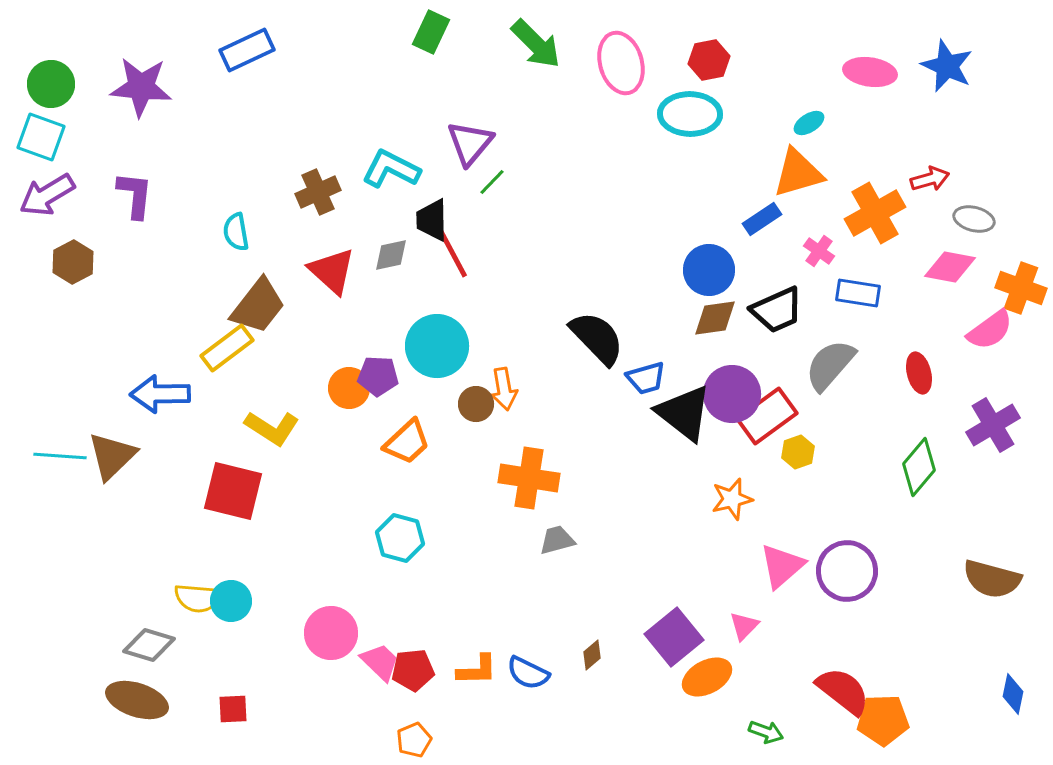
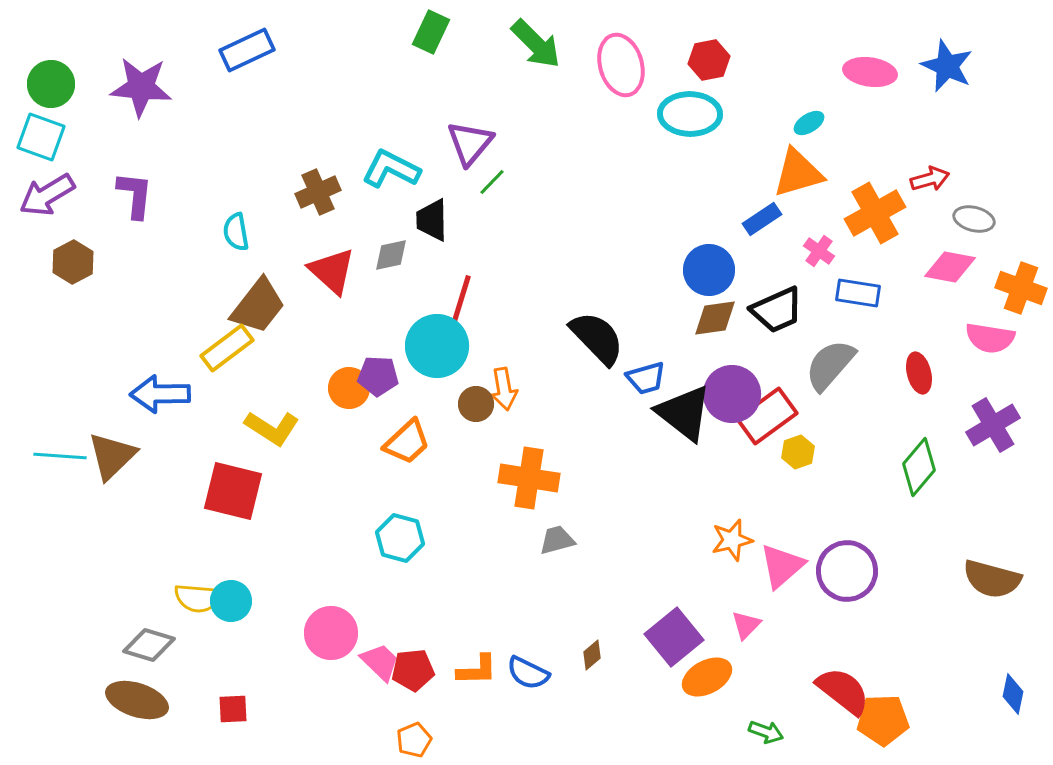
pink ellipse at (621, 63): moved 2 px down
red line at (453, 254): moved 8 px right, 46 px down; rotated 45 degrees clockwise
pink semicircle at (990, 330): moved 8 px down; rotated 45 degrees clockwise
orange star at (732, 499): moved 41 px down
pink triangle at (744, 626): moved 2 px right, 1 px up
